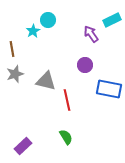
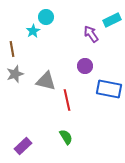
cyan circle: moved 2 px left, 3 px up
purple circle: moved 1 px down
